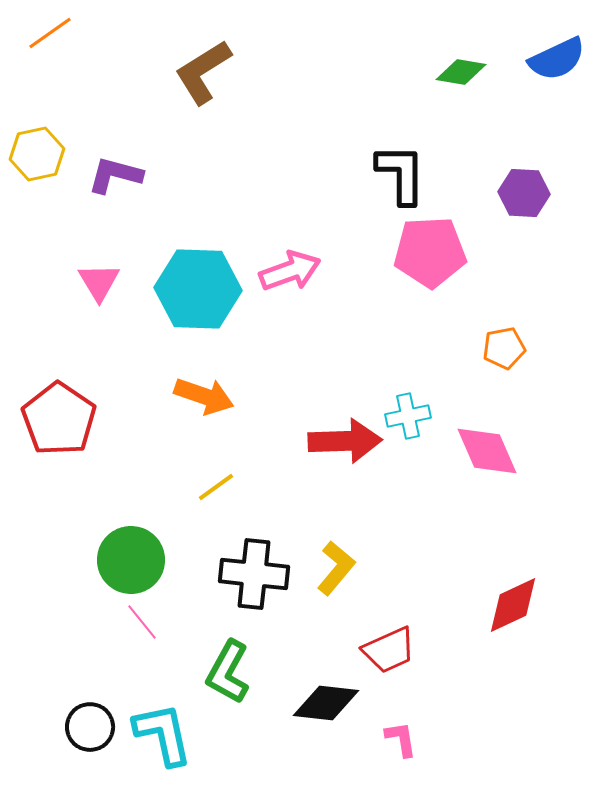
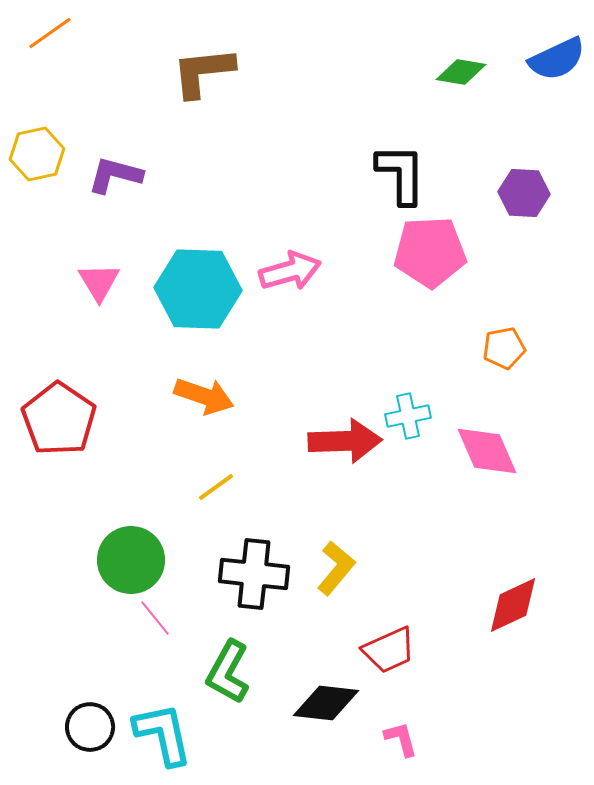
brown L-shape: rotated 26 degrees clockwise
pink arrow: rotated 4 degrees clockwise
pink line: moved 13 px right, 4 px up
pink L-shape: rotated 6 degrees counterclockwise
